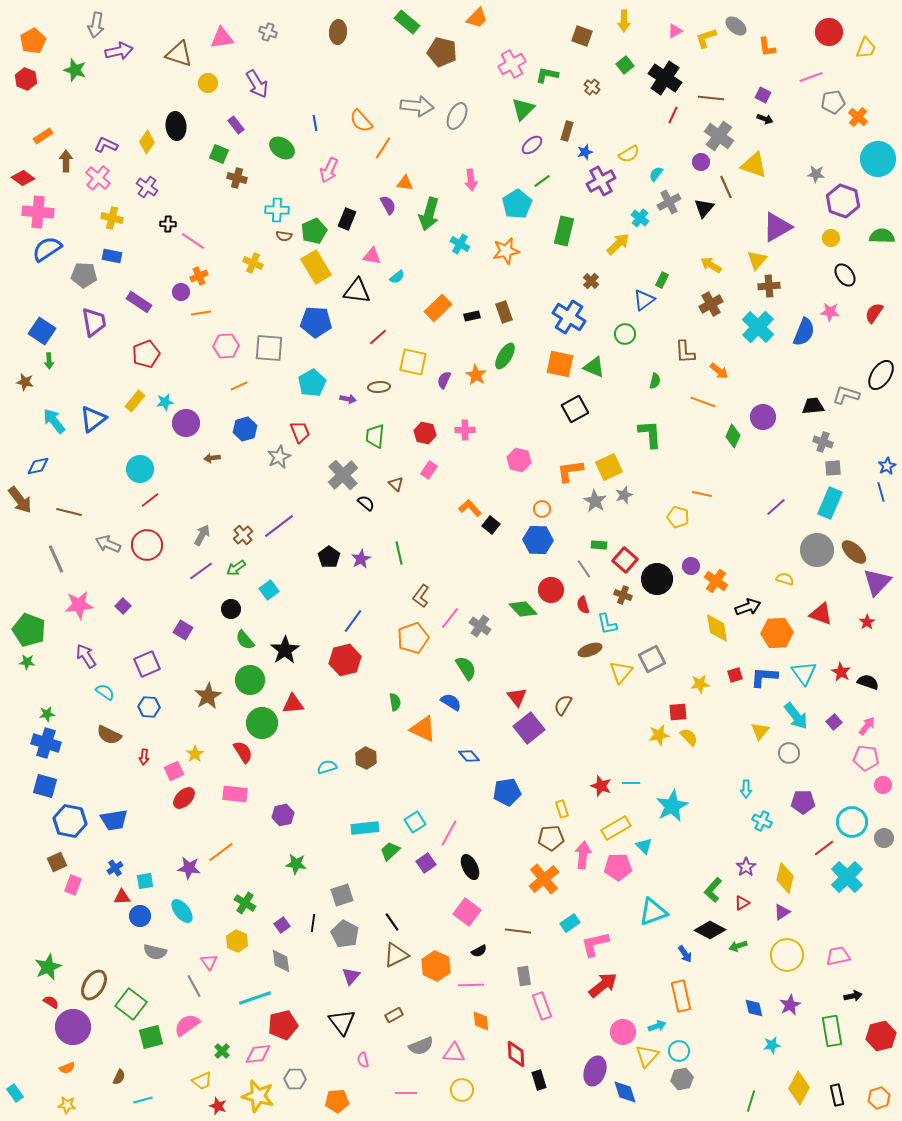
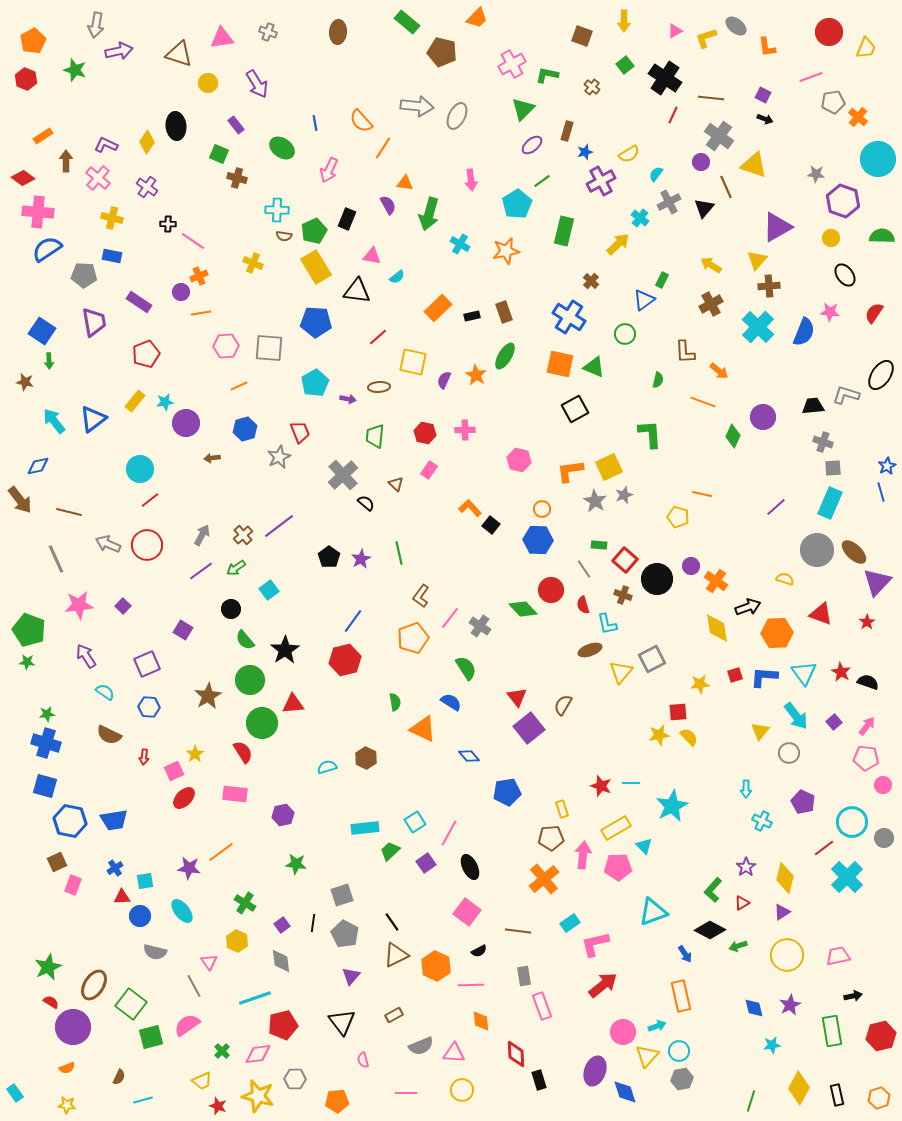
green semicircle at (655, 381): moved 3 px right, 1 px up
cyan pentagon at (312, 383): moved 3 px right
purple pentagon at (803, 802): rotated 25 degrees clockwise
